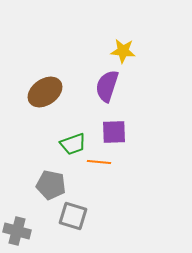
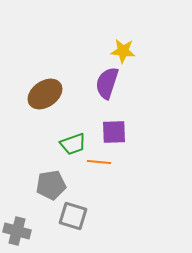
purple semicircle: moved 3 px up
brown ellipse: moved 2 px down
gray pentagon: rotated 20 degrees counterclockwise
